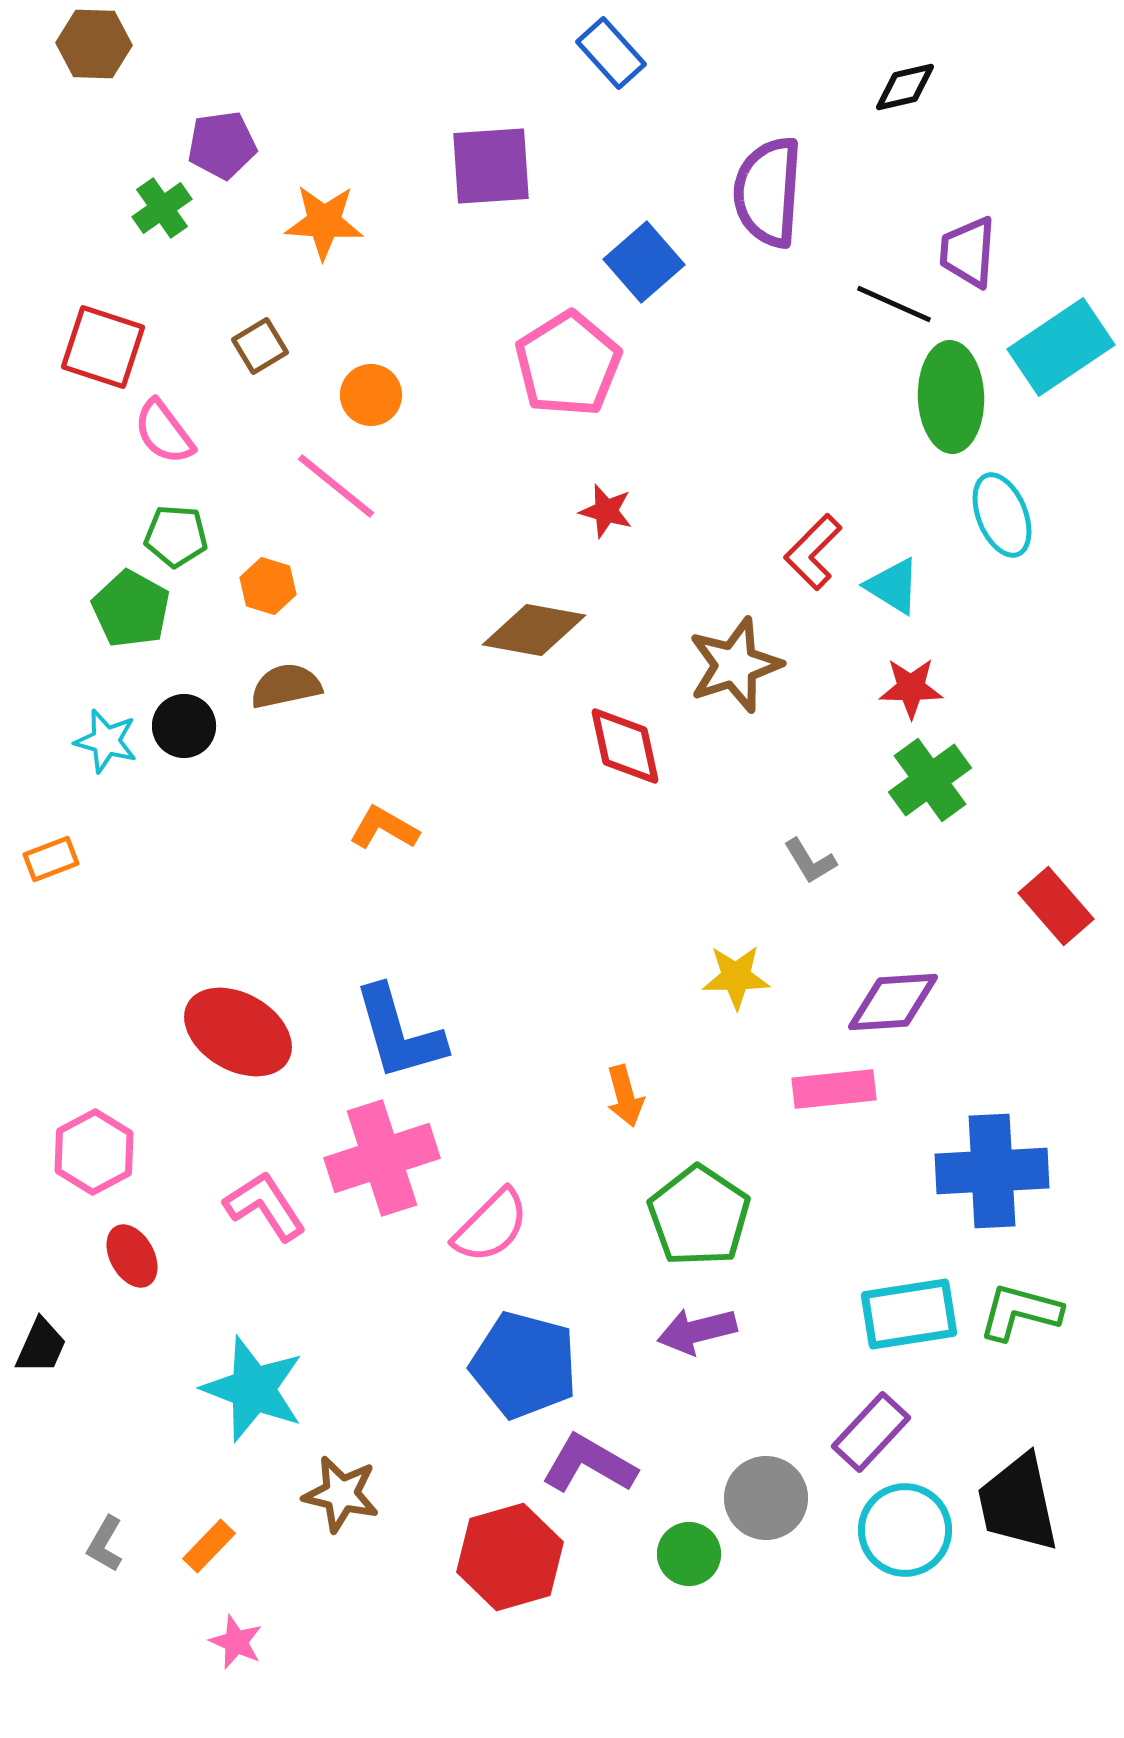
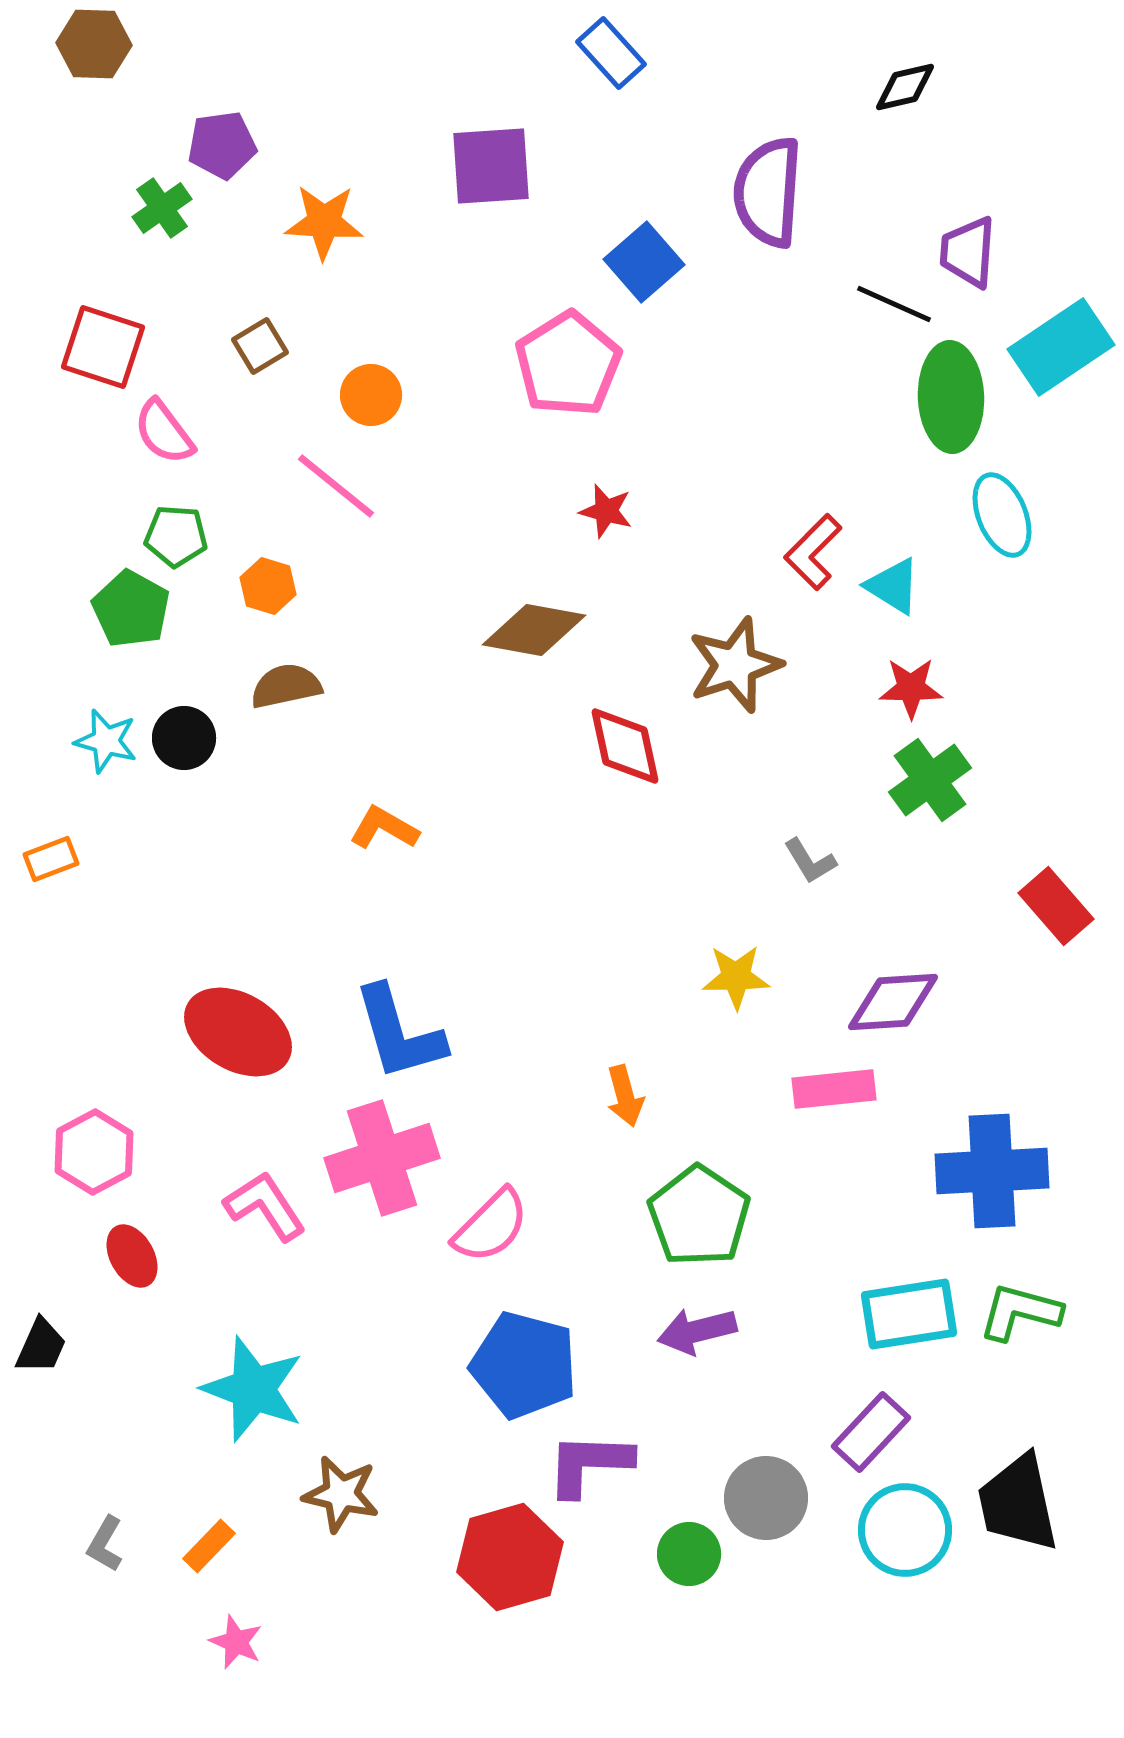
black circle at (184, 726): moved 12 px down
purple L-shape at (589, 1464): rotated 28 degrees counterclockwise
